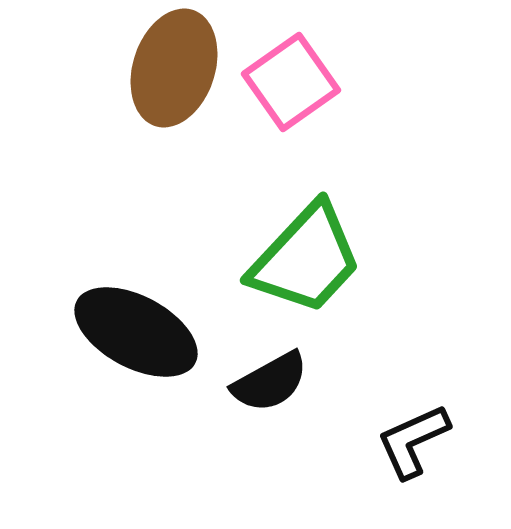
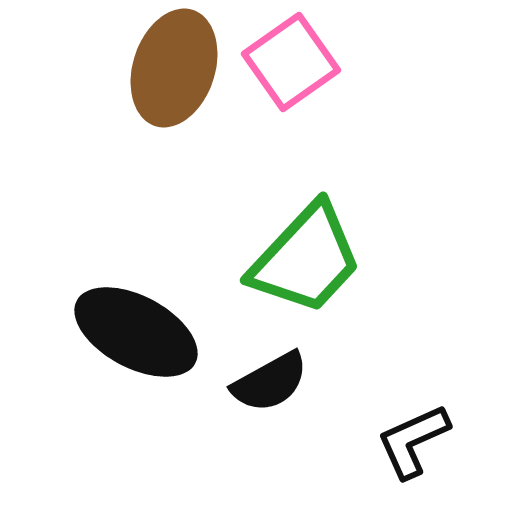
pink square: moved 20 px up
